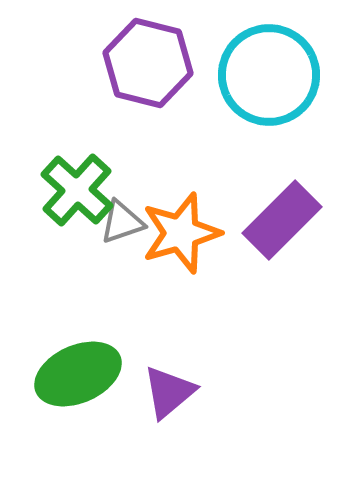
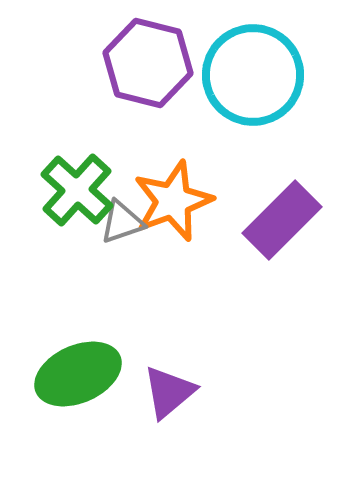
cyan circle: moved 16 px left
orange star: moved 8 px left, 32 px up; rotated 4 degrees counterclockwise
